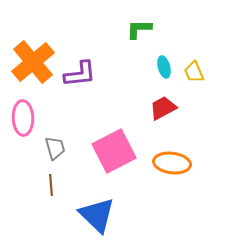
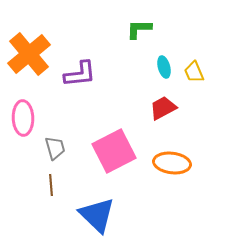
orange cross: moved 4 px left, 8 px up
